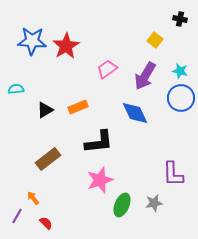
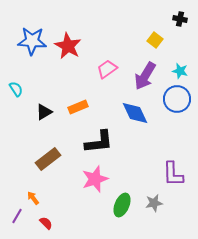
red star: moved 2 px right; rotated 12 degrees counterclockwise
cyan semicircle: rotated 63 degrees clockwise
blue circle: moved 4 px left, 1 px down
black triangle: moved 1 px left, 2 px down
pink star: moved 5 px left, 1 px up
